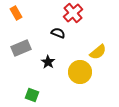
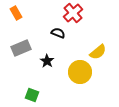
black star: moved 1 px left, 1 px up
